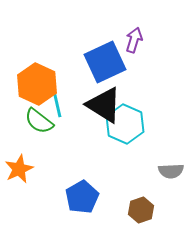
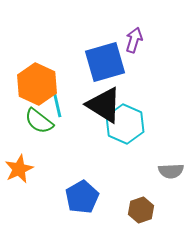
blue square: rotated 9 degrees clockwise
